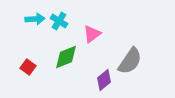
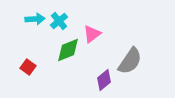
cyan cross: rotated 18 degrees clockwise
green diamond: moved 2 px right, 7 px up
